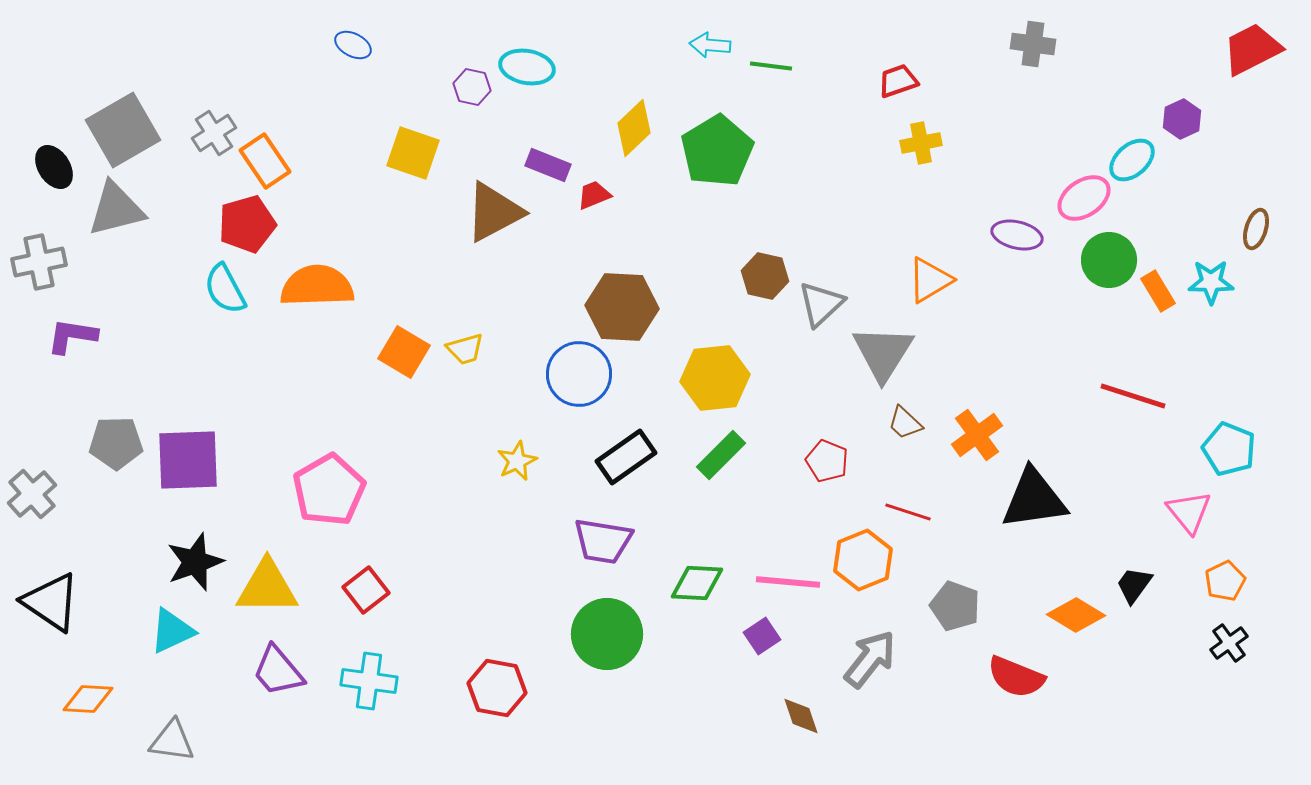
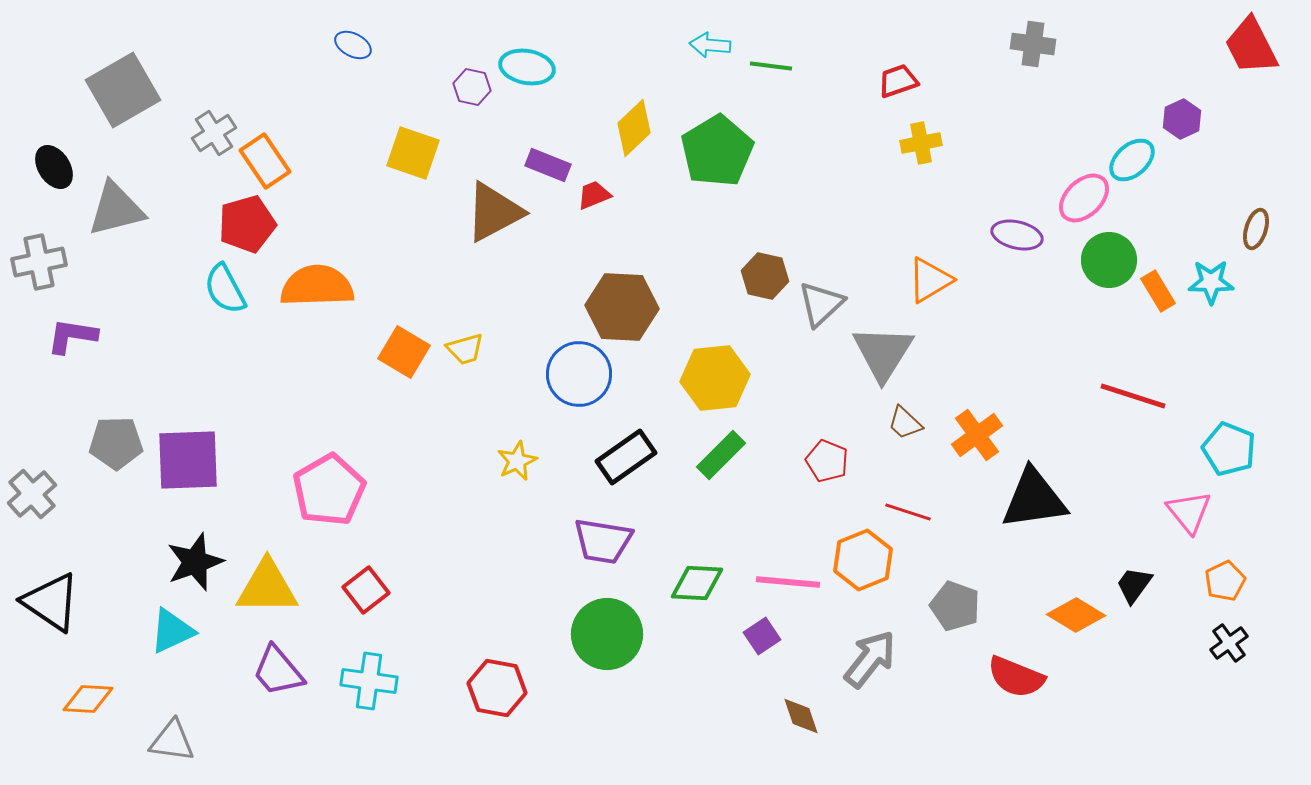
red trapezoid at (1252, 49): moved 1 px left, 3 px up; rotated 90 degrees counterclockwise
gray square at (123, 130): moved 40 px up
pink ellipse at (1084, 198): rotated 10 degrees counterclockwise
